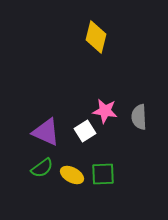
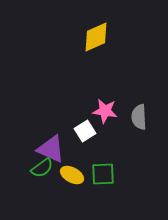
yellow diamond: rotated 52 degrees clockwise
purple triangle: moved 5 px right, 17 px down
